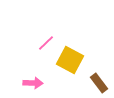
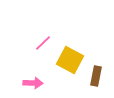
pink line: moved 3 px left
brown rectangle: moved 3 px left, 7 px up; rotated 48 degrees clockwise
